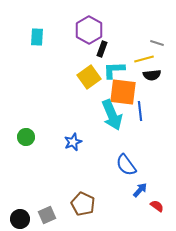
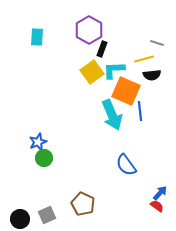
yellow square: moved 3 px right, 5 px up
orange square: moved 3 px right, 1 px up; rotated 16 degrees clockwise
green circle: moved 18 px right, 21 px down
blue star: moved 35 px left
blue arrow: moved 20 px right, 3 px down
